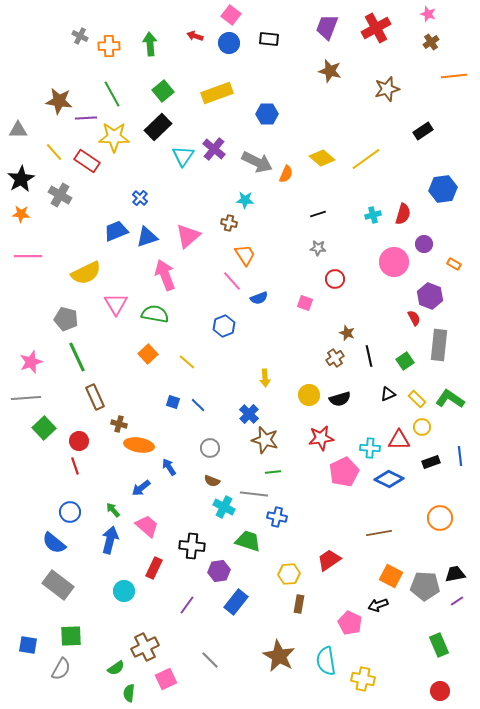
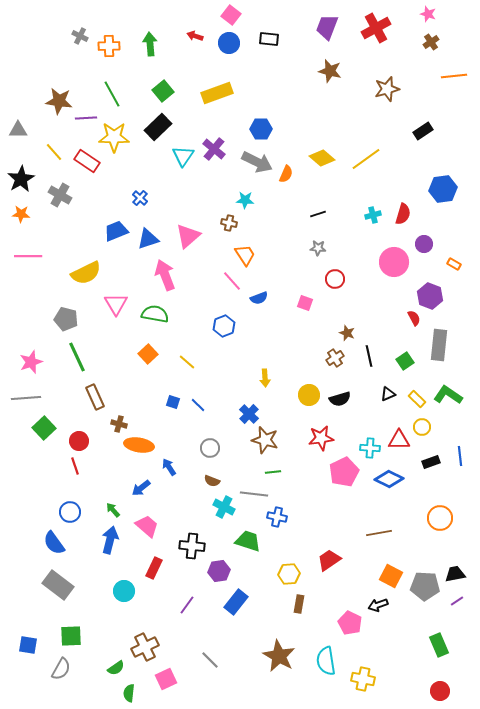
blue hexagon at (267, 114): moved 6 px left, 15 px down
blue triangle at (147, 237): moved 1 px right, 2 px down
green L-shape at (450, 399): moved 2 px left, 4 px up
blue semicircle at (54, 543): rotated 15 degrees clockwise
